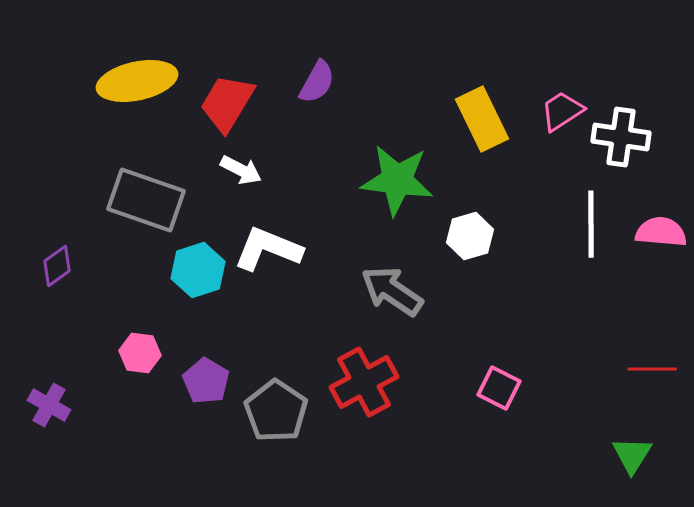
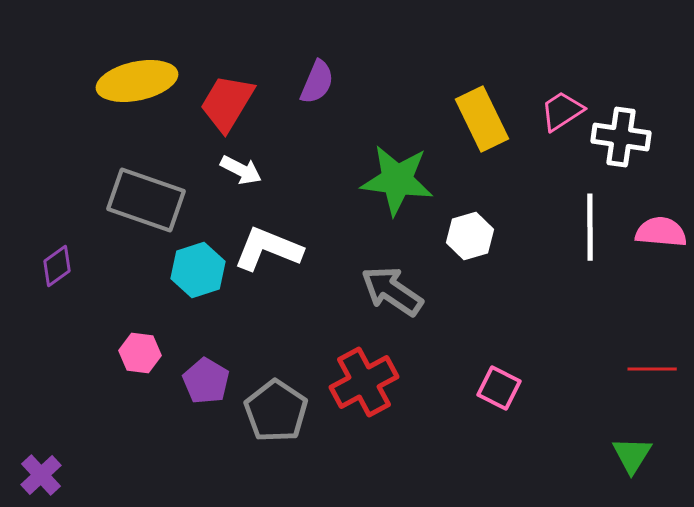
purple semicircle: rotated 6 degrees counterclockwise
white line: moved 1 px left, 3 px down
purple cross: moved 8 px left, 70 px down; rotated 18 degrees clockwise
